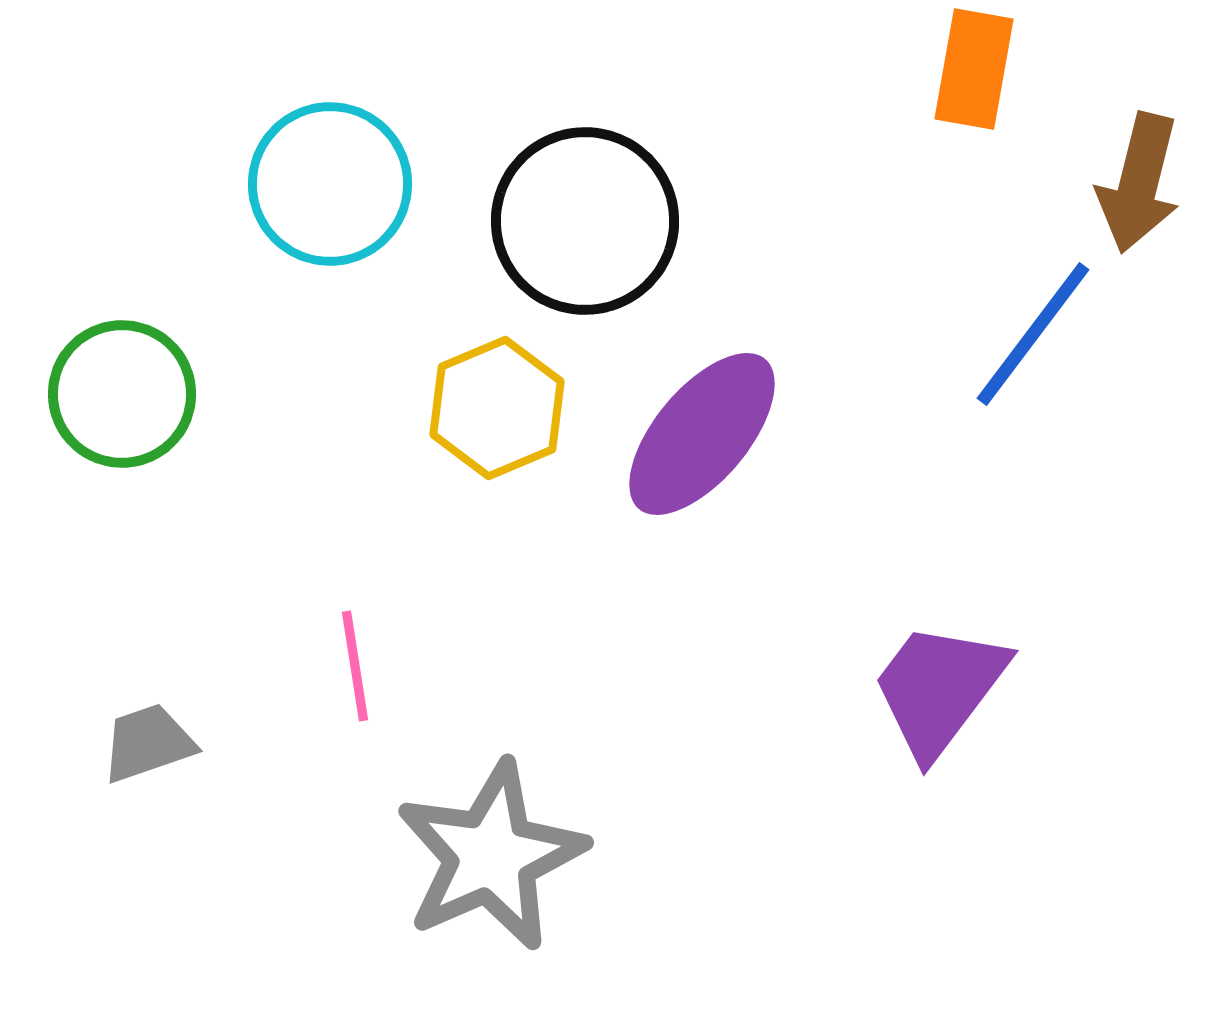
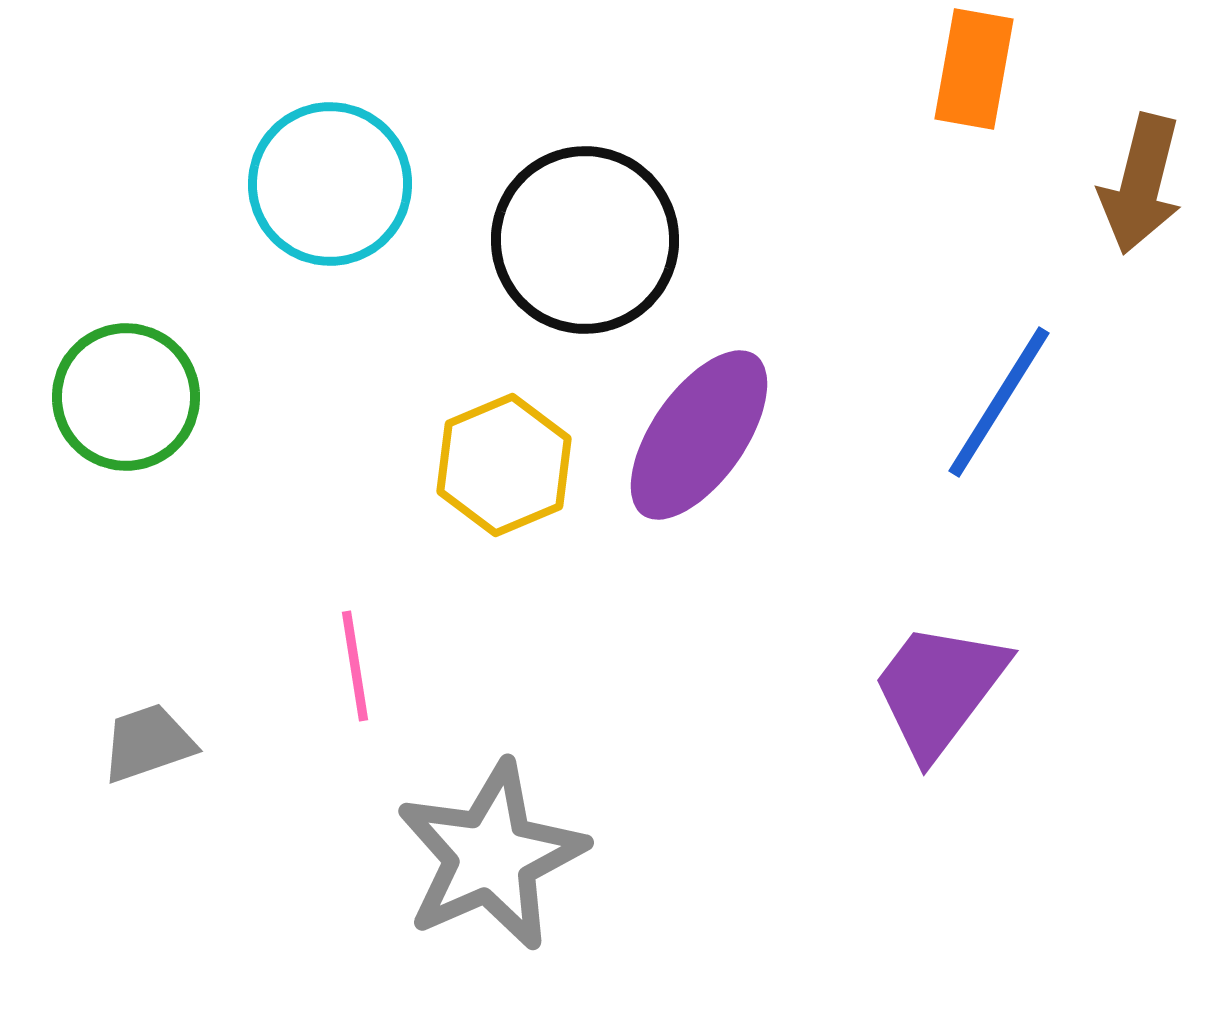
brown arrow: moved 2 px right, 1 px down
black circle: moved 19 px down
blue line: moved 34 px left, 68 px down; rotated 5 degrees counterclockwise
green circle: moved 4 px right, 3 px down
yellow hexagon: moved 7 px right, 57 px down
purple ellipse: moved 3 px left, 1 px down; rotated 5 degrees counterclockwise
